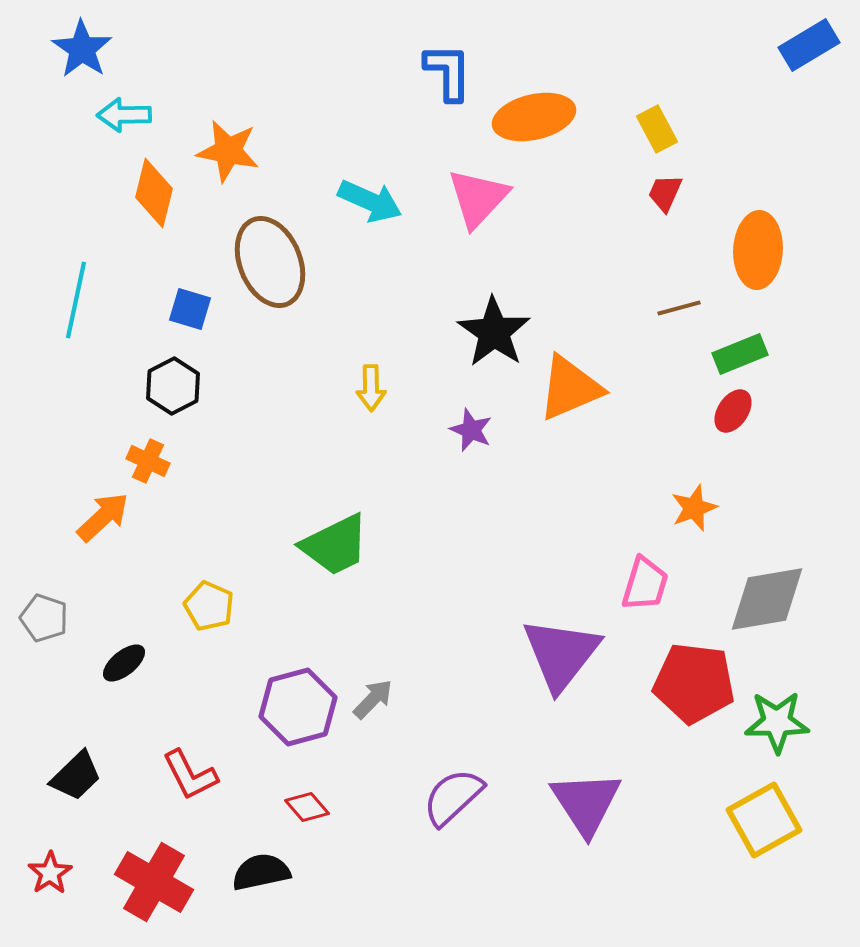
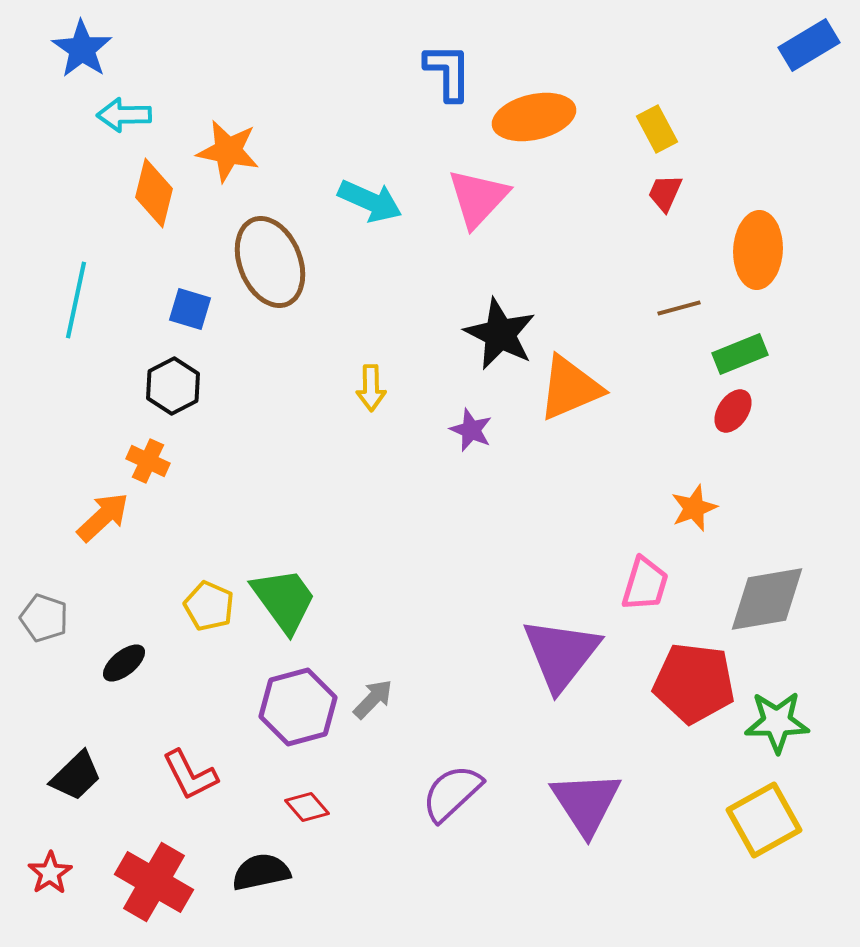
black star at (494, 332): moved 6 px right, 2 px down; rotated 8 degrees counterclockwise
green trapezoid at (335, 545): moved 51 px left, 55 px down; rotated 100 degrees counterclockwise
purple semicircle at (453, 797): moved 1 px left, 4 px up
